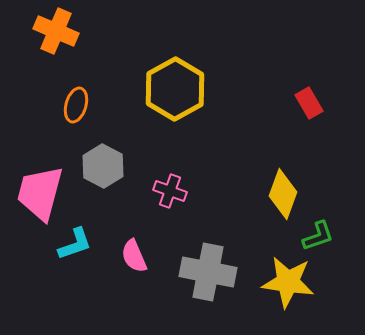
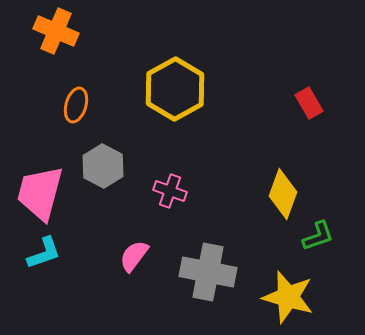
cyan L-shape: moved 31 px left, 9 px down
pink semicircle: rotated 60 degrees clockwise
yellow star: moved 15 px down; rotated 8 degrees clockwise
